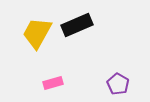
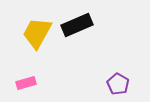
pink rectangle: moved 27 px left
